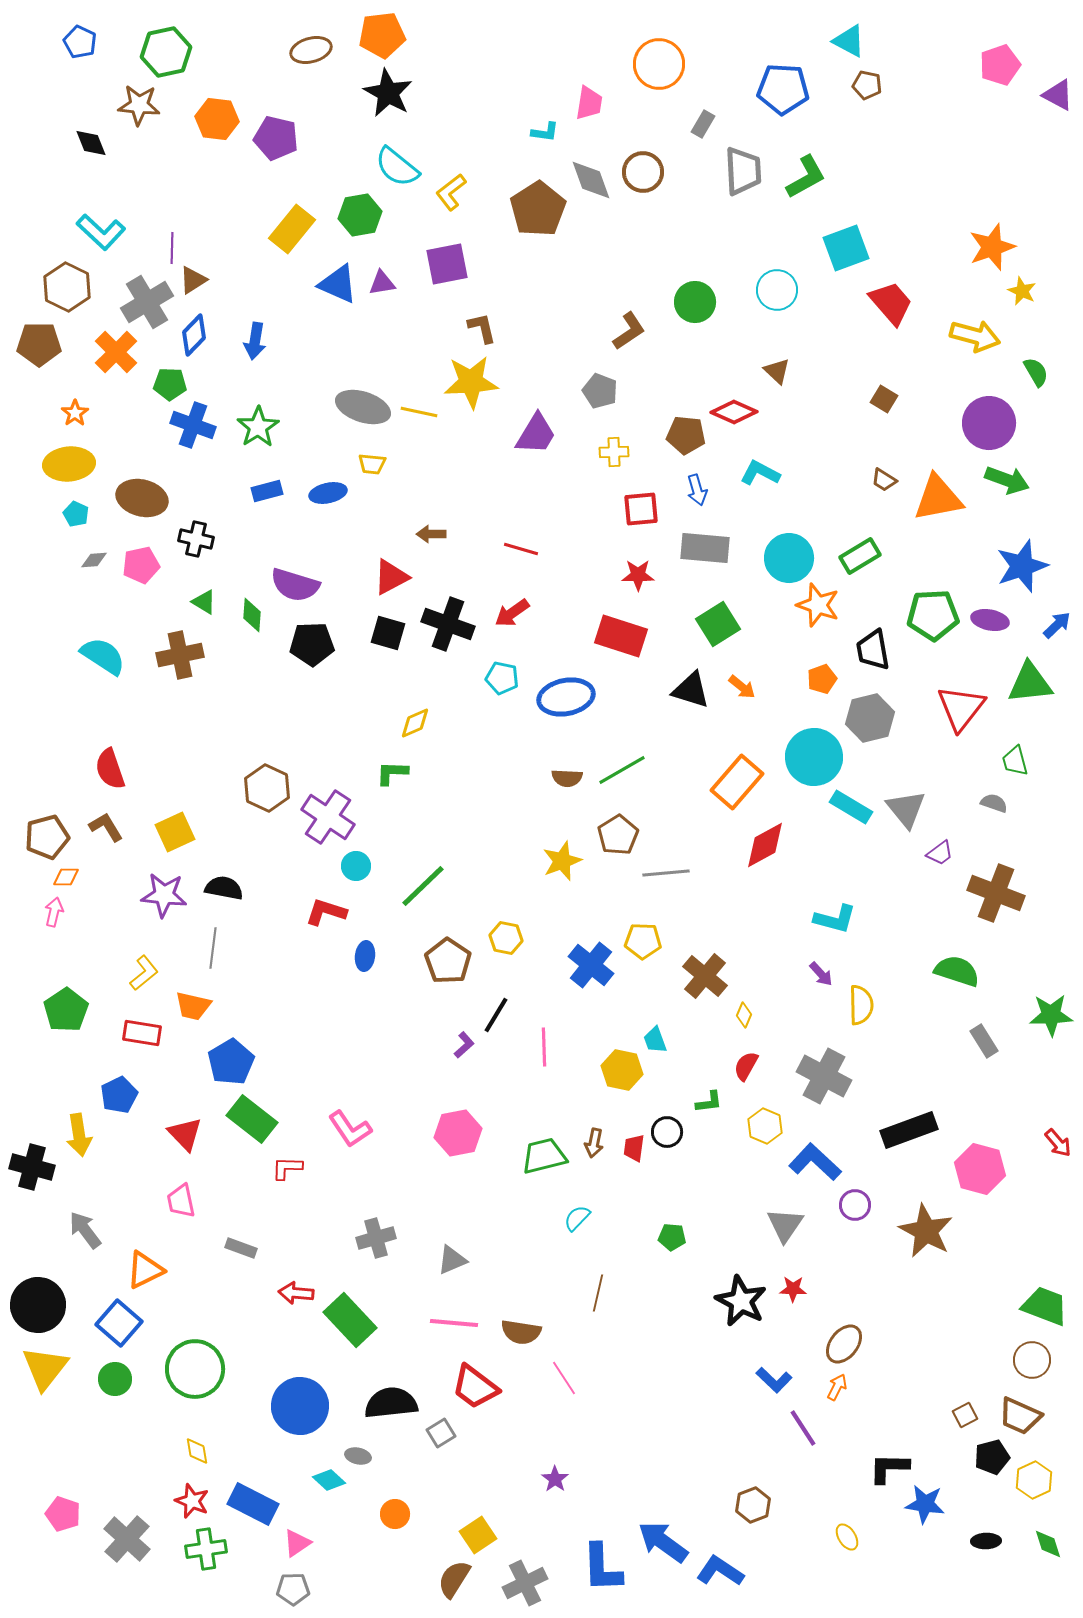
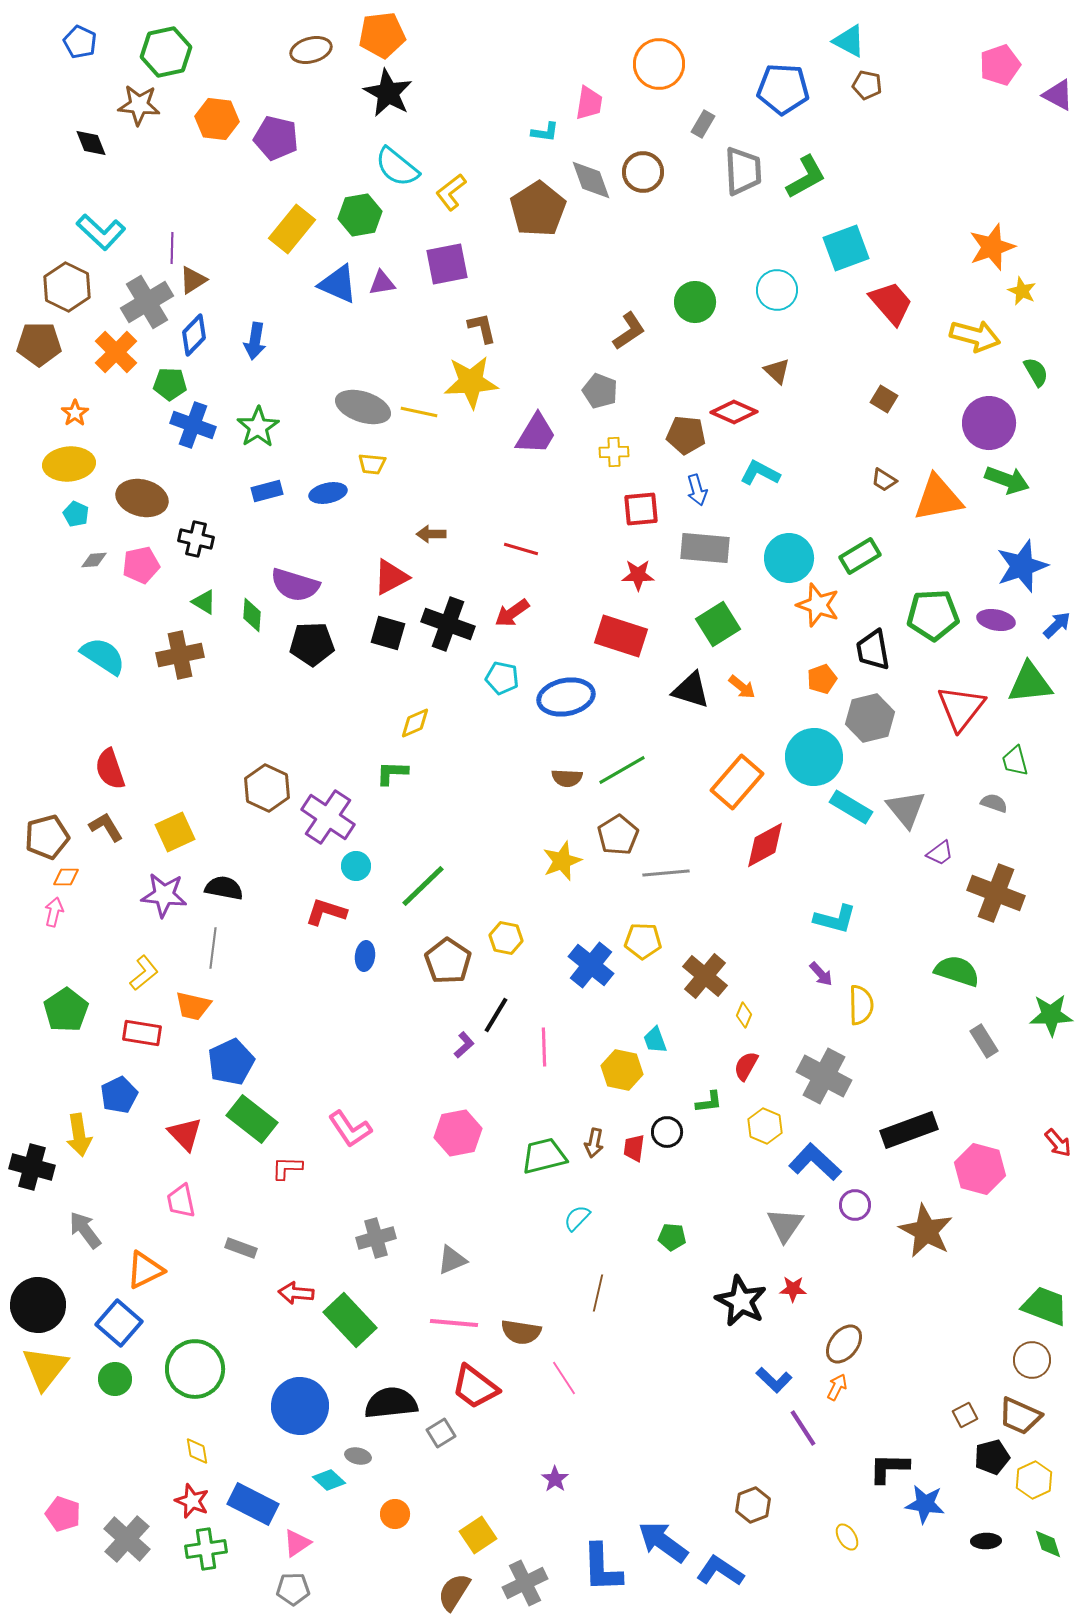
purple ellipse at (990, 620): moved 6 px right
blue pentagon at (231, 1062): rotated 6 degrees clockwise
brown semicircle at (454, 1579): moved 13 px down
